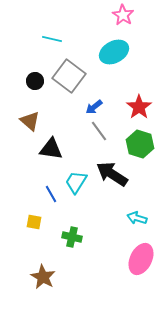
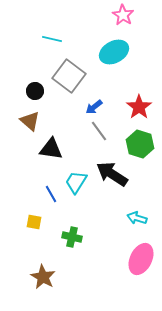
black circle: moved 10 px down
